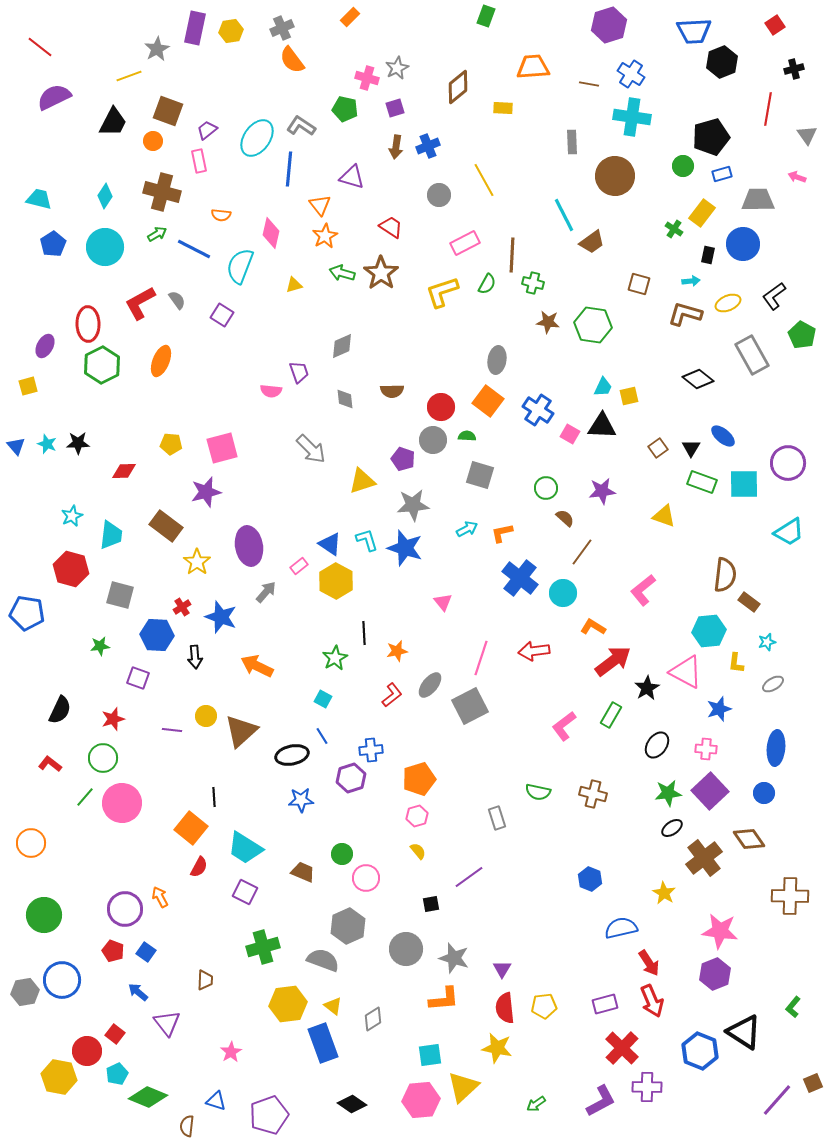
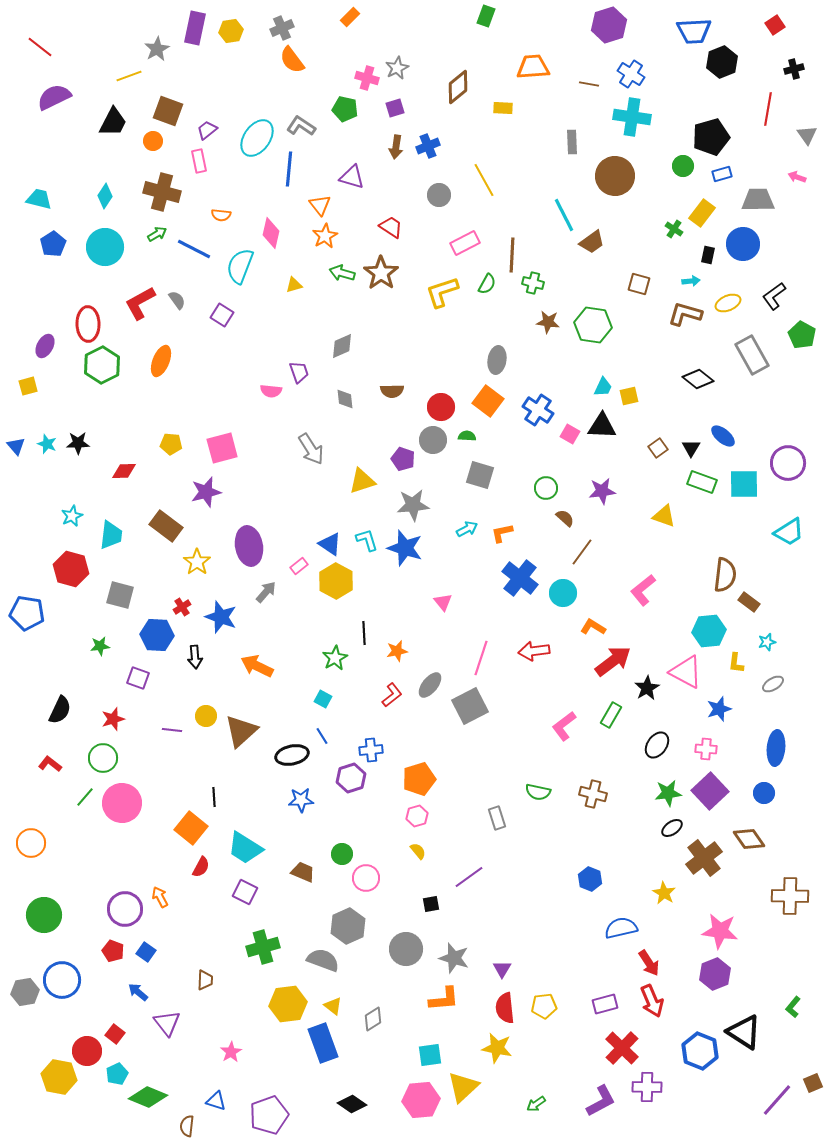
gray arrow at (311, 449): rotated 12 degrees clockwise
red semicircle at (199, 867): moved 2 px right
